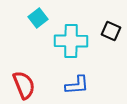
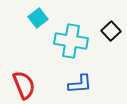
black square: rotated 24 degrees clockwise
cyan cross: rotated 8 degrees clockwise
blue L-shape: moved 3 px right, 1 px up
